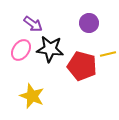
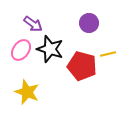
black star: rotated 12 degrees clockwise
yellow star: moved 5 px left, 4 px up
